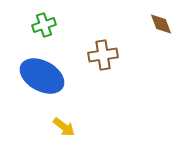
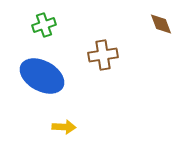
yellow arrow: rotated 35 degrees counterclockwise
